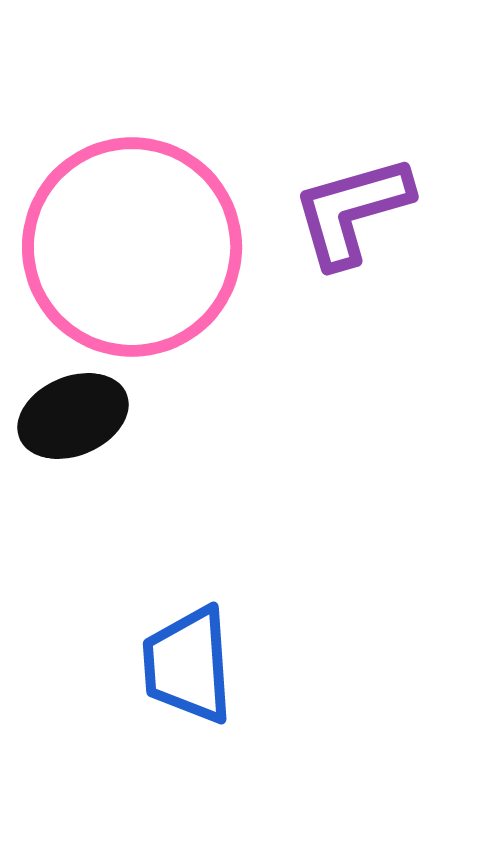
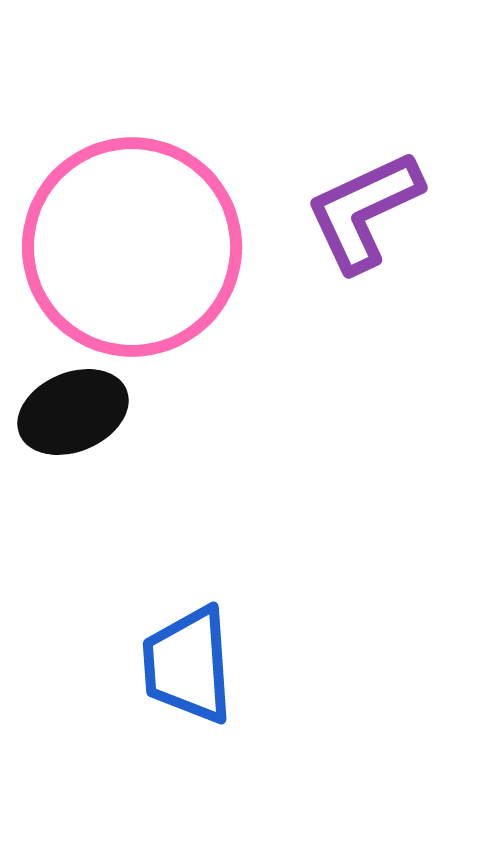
purple L-shape: moved 12 px right; rotated 9 degrees counterclockwise
black ellipse: moved 4 px up
